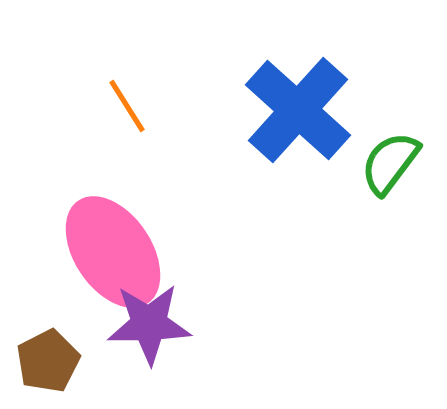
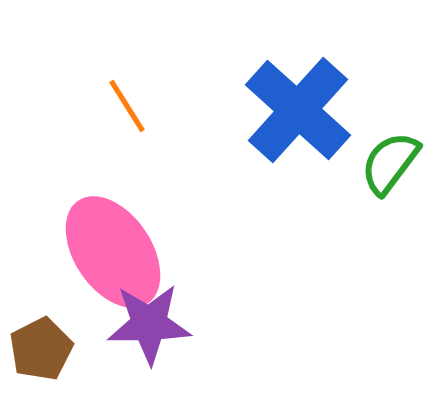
brown pentagon: moved 7 px left, 12 px up
